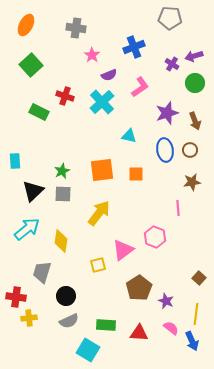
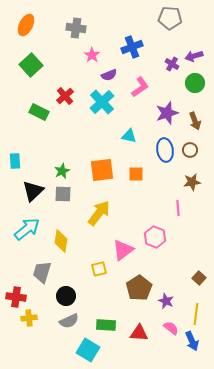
blue cross at (134, 47): moved 2 px left
red cross at (65, 96): rotated 30 degrees clockwise
yellow square at (98, 265): moved 1 px right, 4 px down
